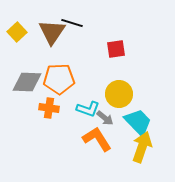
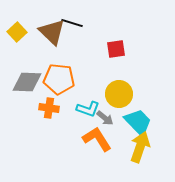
brown triangle: rotated 20 degrees counterclockwise
orange pentagon: rotated 8 degrees clockwise
yellow arrow: moved 2 px left
